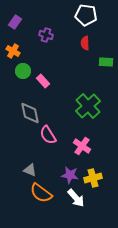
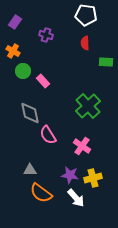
gray triangle: rotated 24 degrees counterclockwise
